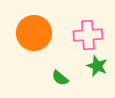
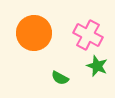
pink cross: rotated 32 degrees clockwise
green semicircle: rotated 12 degrees counterclockwise
